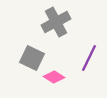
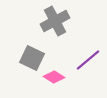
gray cross: moved 1 px left, 1 px up
purple line: moved 1 px left, 2 px down; rotated 24 degrees clockwise
